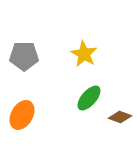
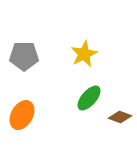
yellow star: rotated 16 degrees clockwise
